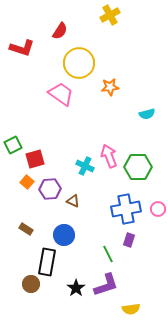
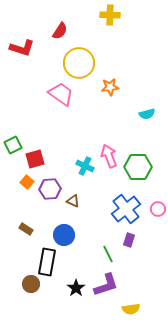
yellow cross: rotated 30 degrees clockwise
blue cross: rotated 28 degrees counterclockwise
